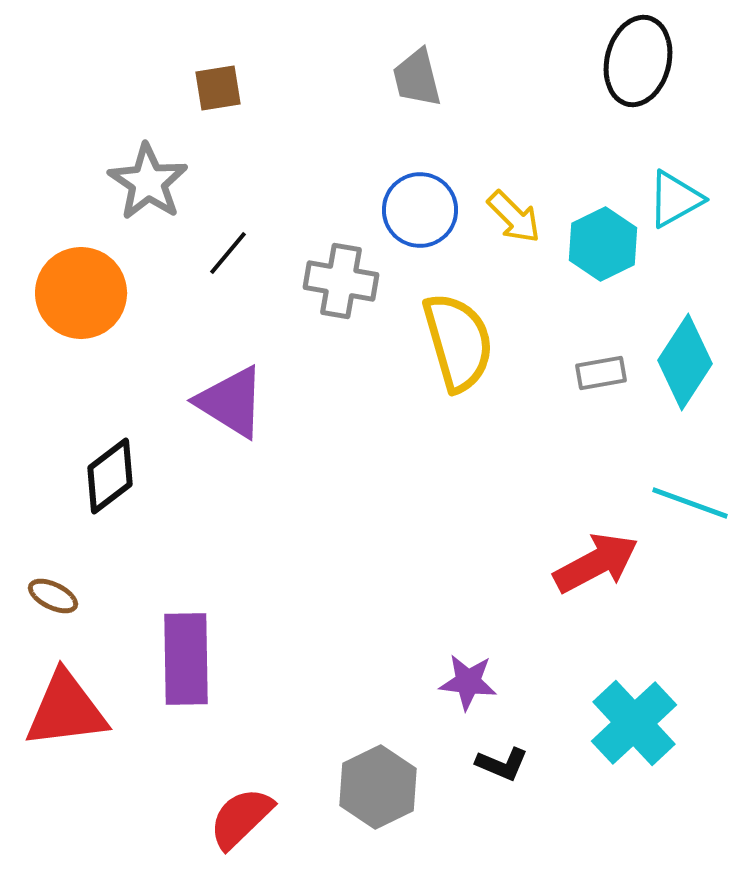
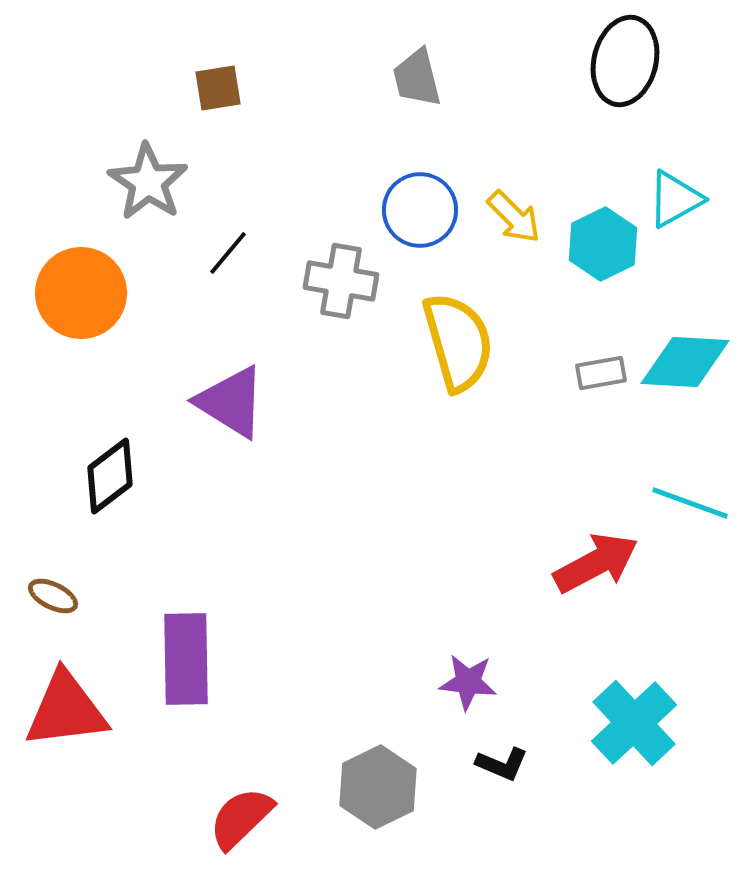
black ellipse: moved 13 px left
cyan diamond: rotated 60 degrees clockwise
